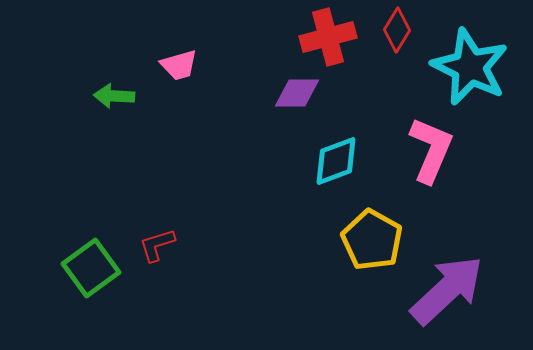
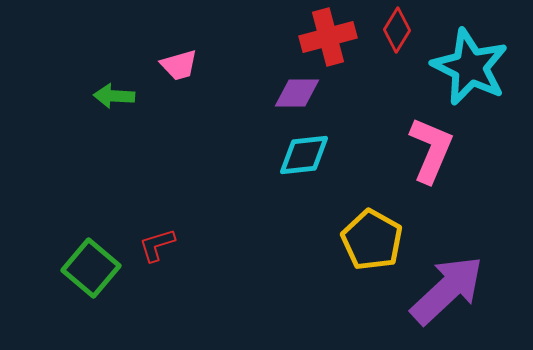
cyan diamond: moved 32 px left, 6 px up; rotated 14 degrees clockwise
green square: rotated 14 degrees counterclockwise
